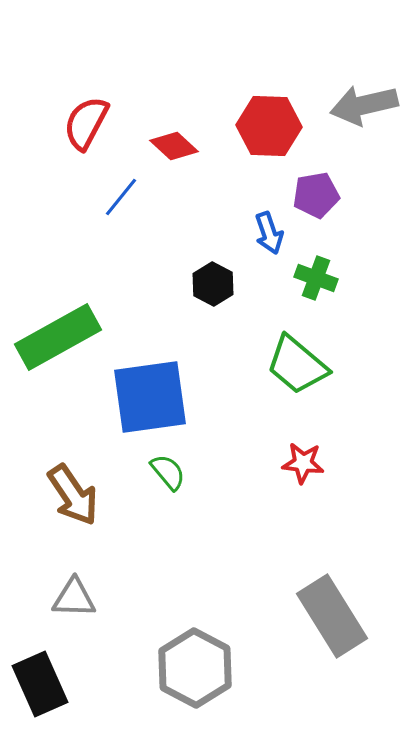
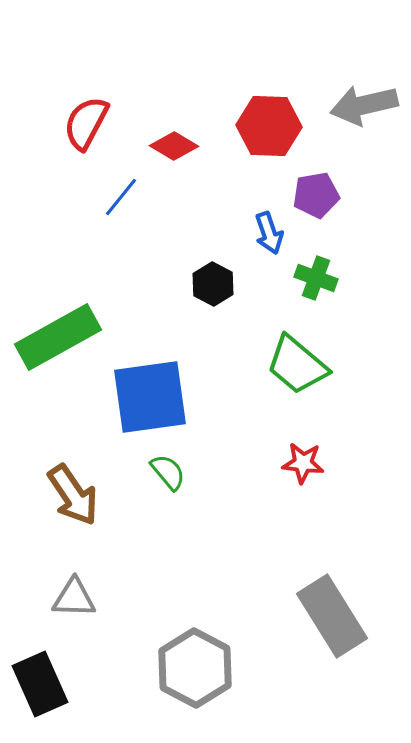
red diamond: rotated 12 degrees counterclockwise
